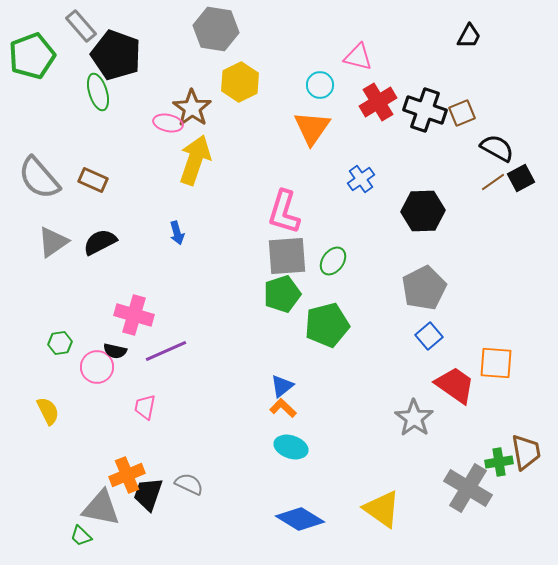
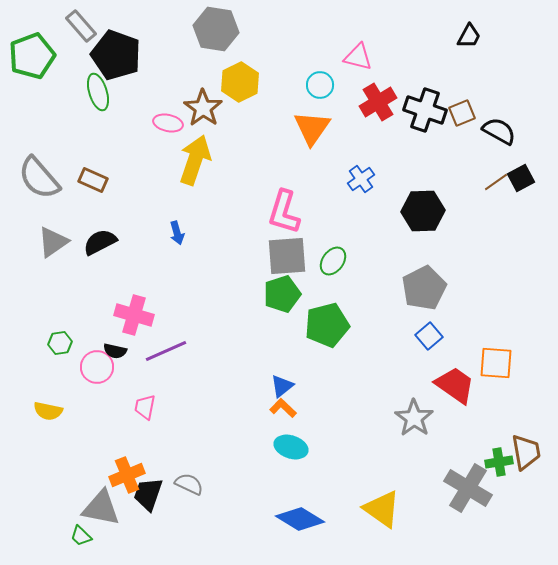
brown star at (192, 108): moved 11 px right
black semicircle at (497, 148): moved 2 px right, 17 px up
brown line at (493, 182): moved 3 px right
yellow semicircle at (48, 411): rotated 128 degrees clockwise
